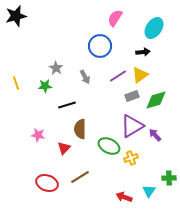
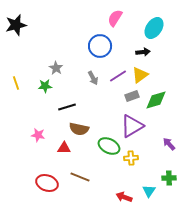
black star: moved 9 px down
gray arrow: moved 8 px right, 1 px down
black line: moved 2 px down
brown semicircle: moved 1 px left; rotated 78 degrees counterclockwise
purple arrow: moved 14 px right, 9 px down
red triangle: rotated 48 degrees clockwise
yellow cross: rotated 16 degrees clockwise
brown line: rotated 54 degrees clockwise
